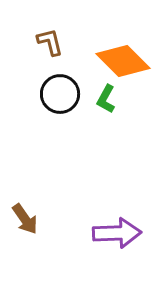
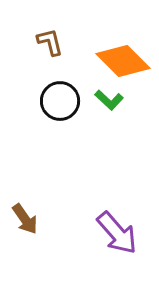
black circle: moved 7 px down
green L-shape: moved 3 px right, 1 px down; rotated 76 degrees counterclockwise
purple arrow: rotated 51 degrees clockwise
